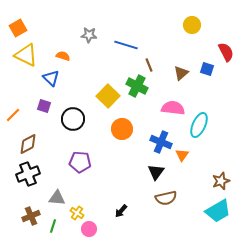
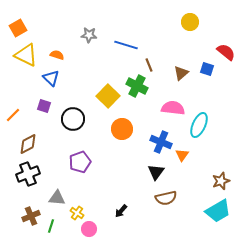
yellow circle: moved 2 px left, 3 px up
red semicircle: rotated 24 degrees counterclockwise
orange semicircle: moved 6 px left, 1 px up
purple pentagon: rotated 25 degrees counterclockwise
green line: moved 2 px left
